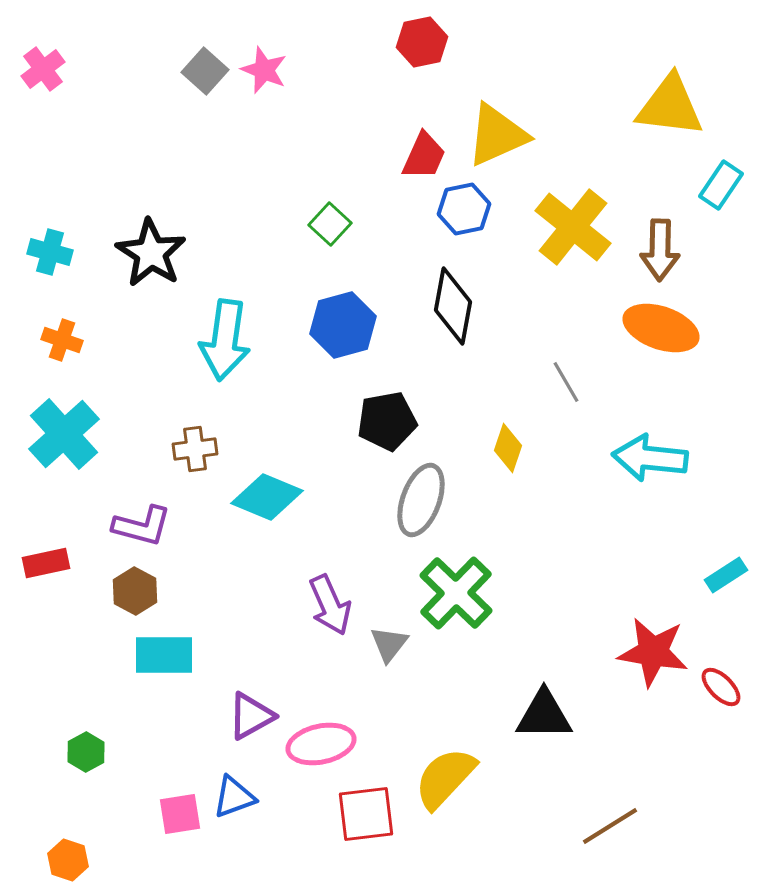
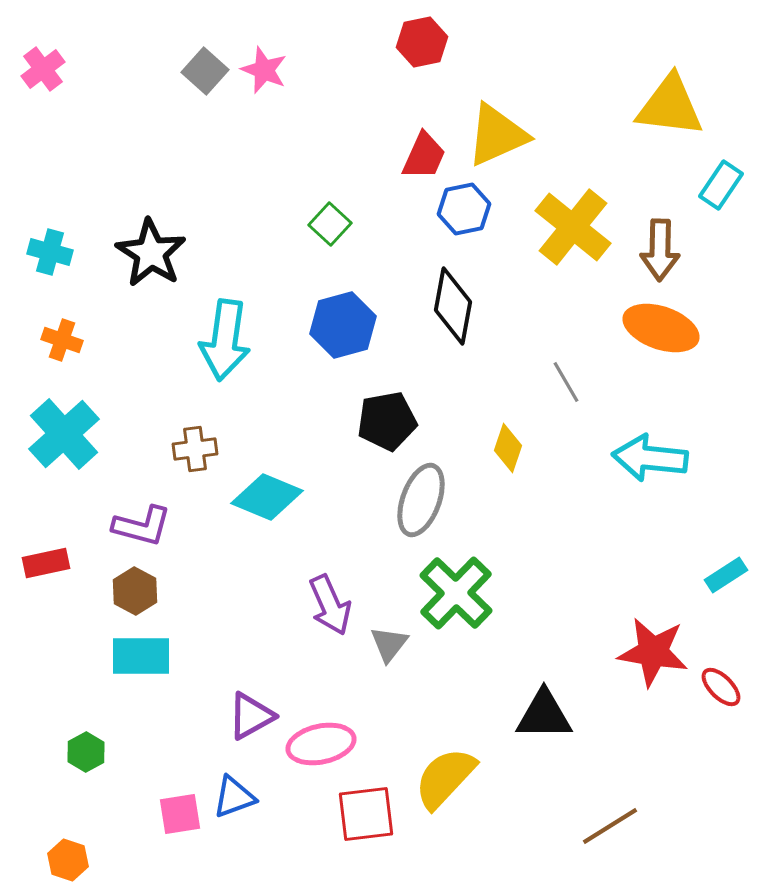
cyan rectangle at (164, 655): moved 23 px left, 1 px down
